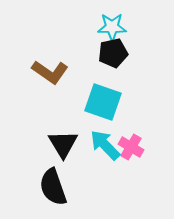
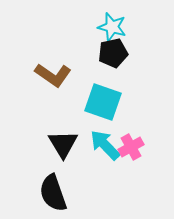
cyan star: rotated 16 degrees clockwise
brown L-shape: moved 3 px right, 3 px down
pink cross: rotated 30 degrees clockwise
black semicircle: moved 6 px down
